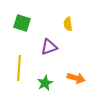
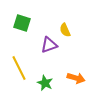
yellow semicircle: moved 3 px left, 6 px down; rotated 16 degrees counterclockwise
purple triangle: moved 2 px up
yellow line: rotated 30 degrees counterclockwise
green star: rotated 21 degrees counterclockwise
